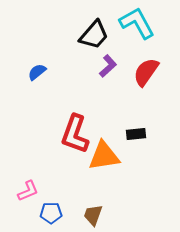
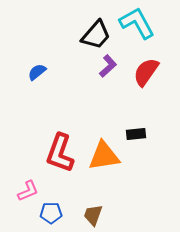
black trapezoid: moved 2 px right
red L-shape: moved 15 px left, 19 px down
